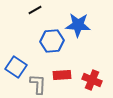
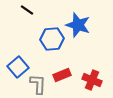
black line: moved 8 px left; rotated 64 degrees clockwise
blue star: rotated 15 degrees clockwise
blue hexagon: moved 2 px up
blue square: moved 2 px right; rotated 15 degrees clockwise
red rectangle: rotated 18 degrees counterclockwise
